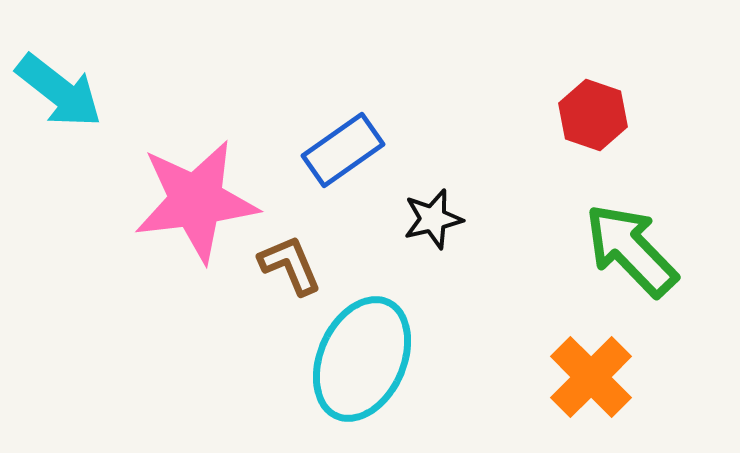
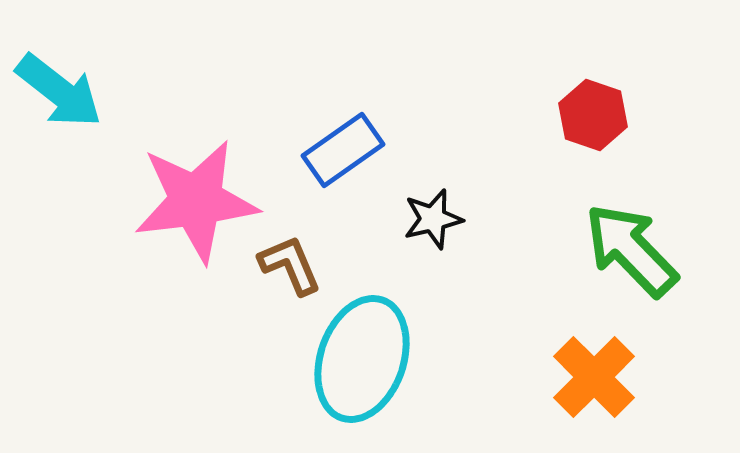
cyan ellipse: rotated 5 degrees counterclockwise
orange cross: moved 3 px right
